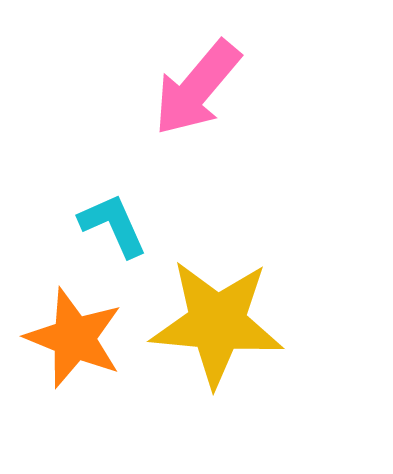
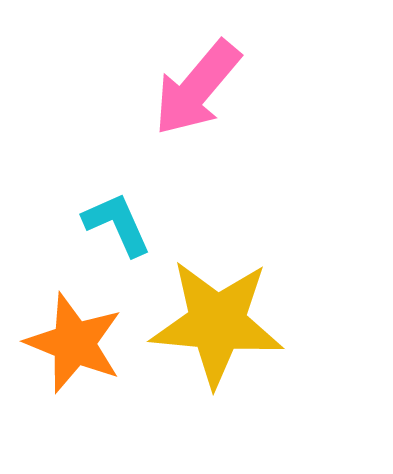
cyan L-shape: moved 4 px right, 1 px up
orange star: moved 5 px down
